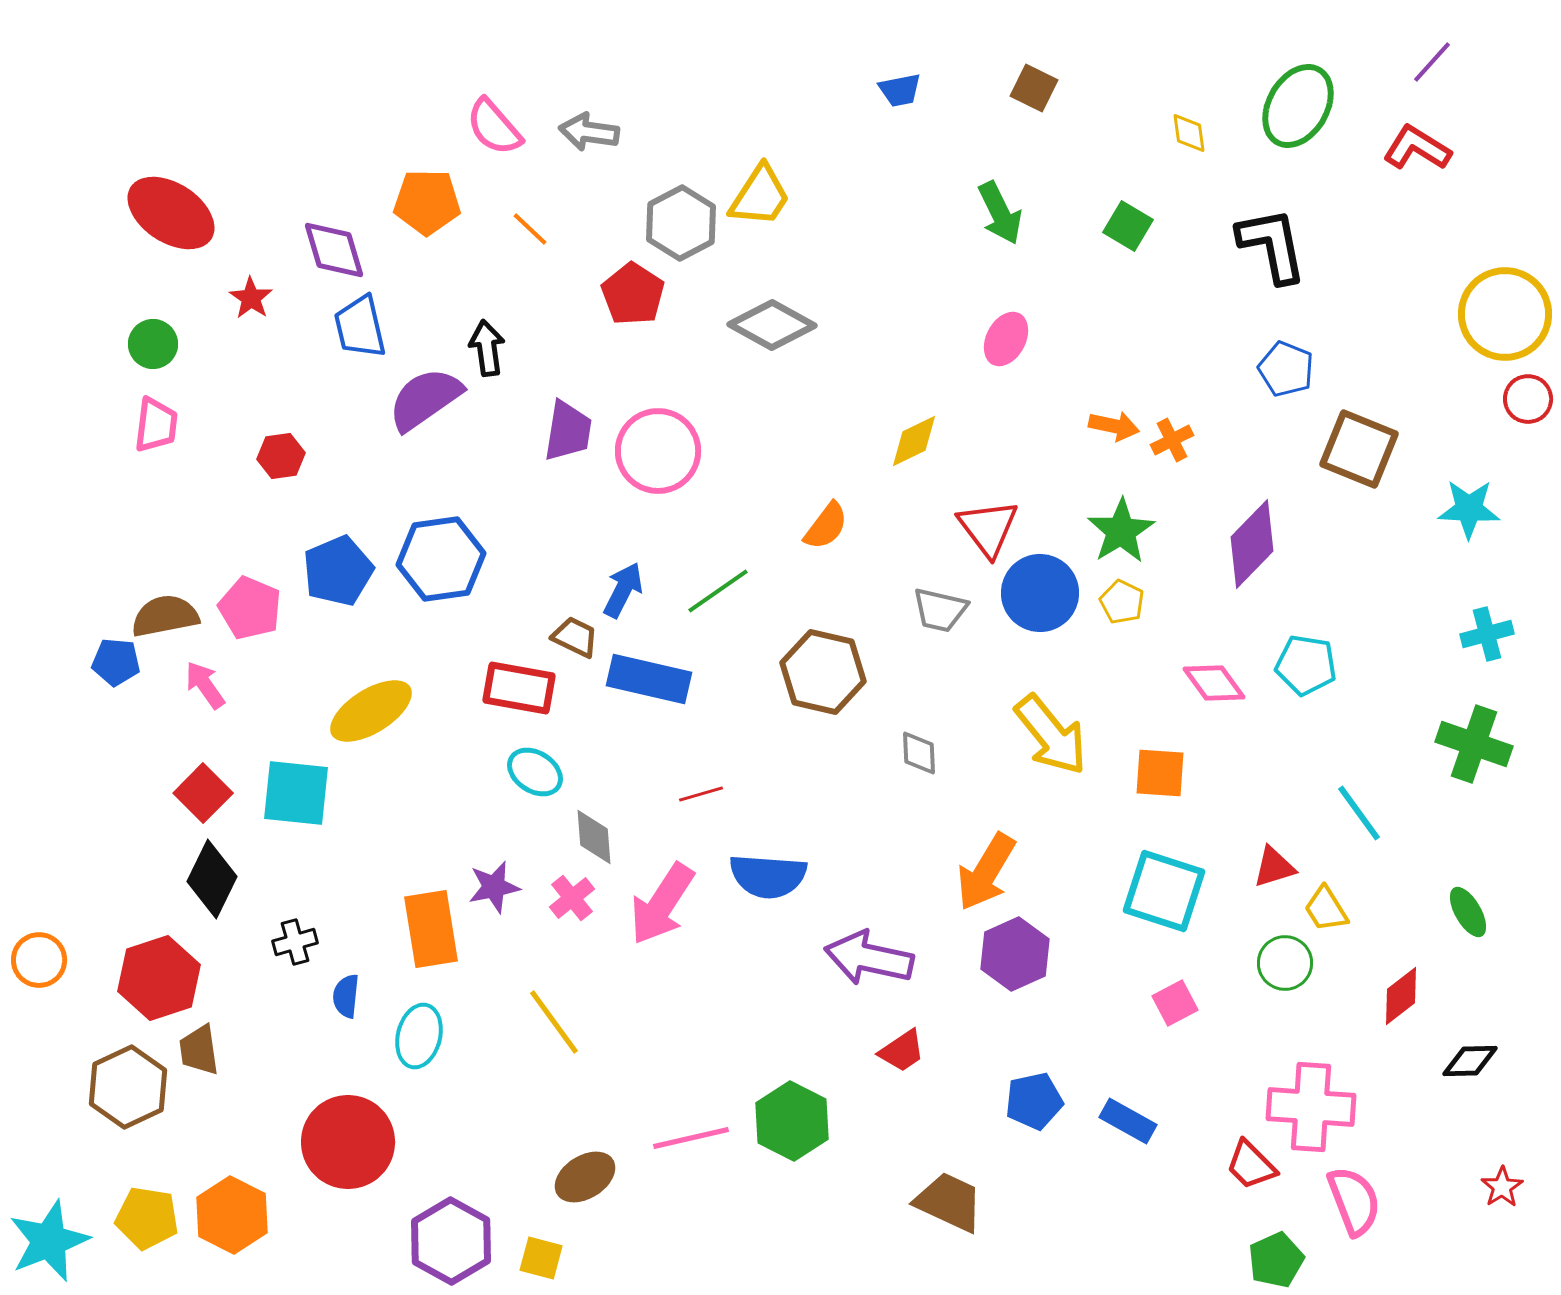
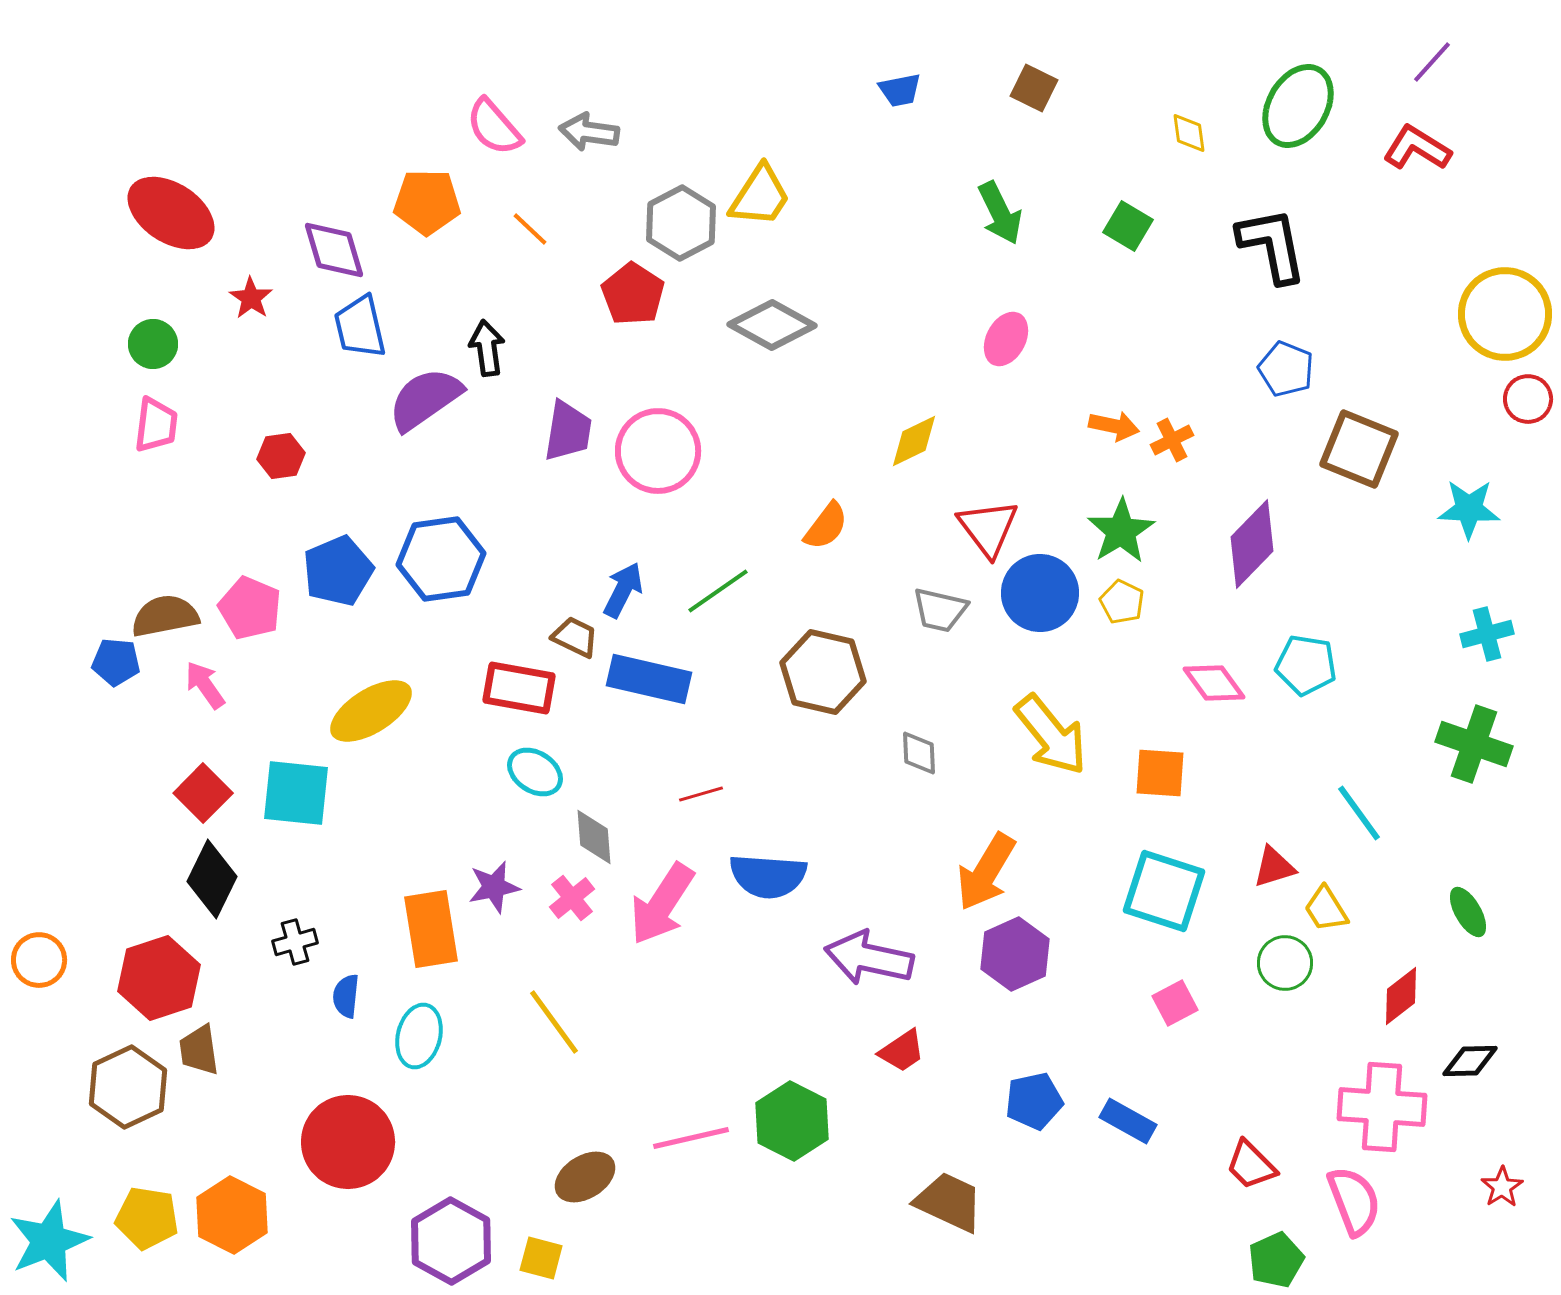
pink cross at (1311, 1107): moved 71 px right
